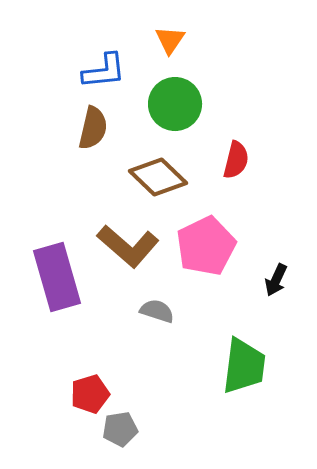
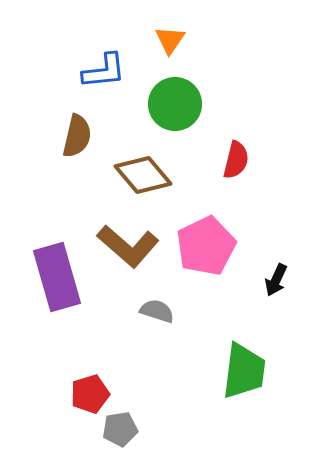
brown semicircle: moved 16 px left, 8 px down
brown diamond: moved 15 px left, 2 px up; rotated 6 degrees clockwise
green trapezoid: moved 5 px down
